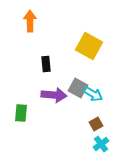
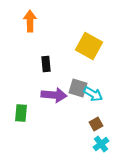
gray square: rotated 12 degrees counterclockwise
